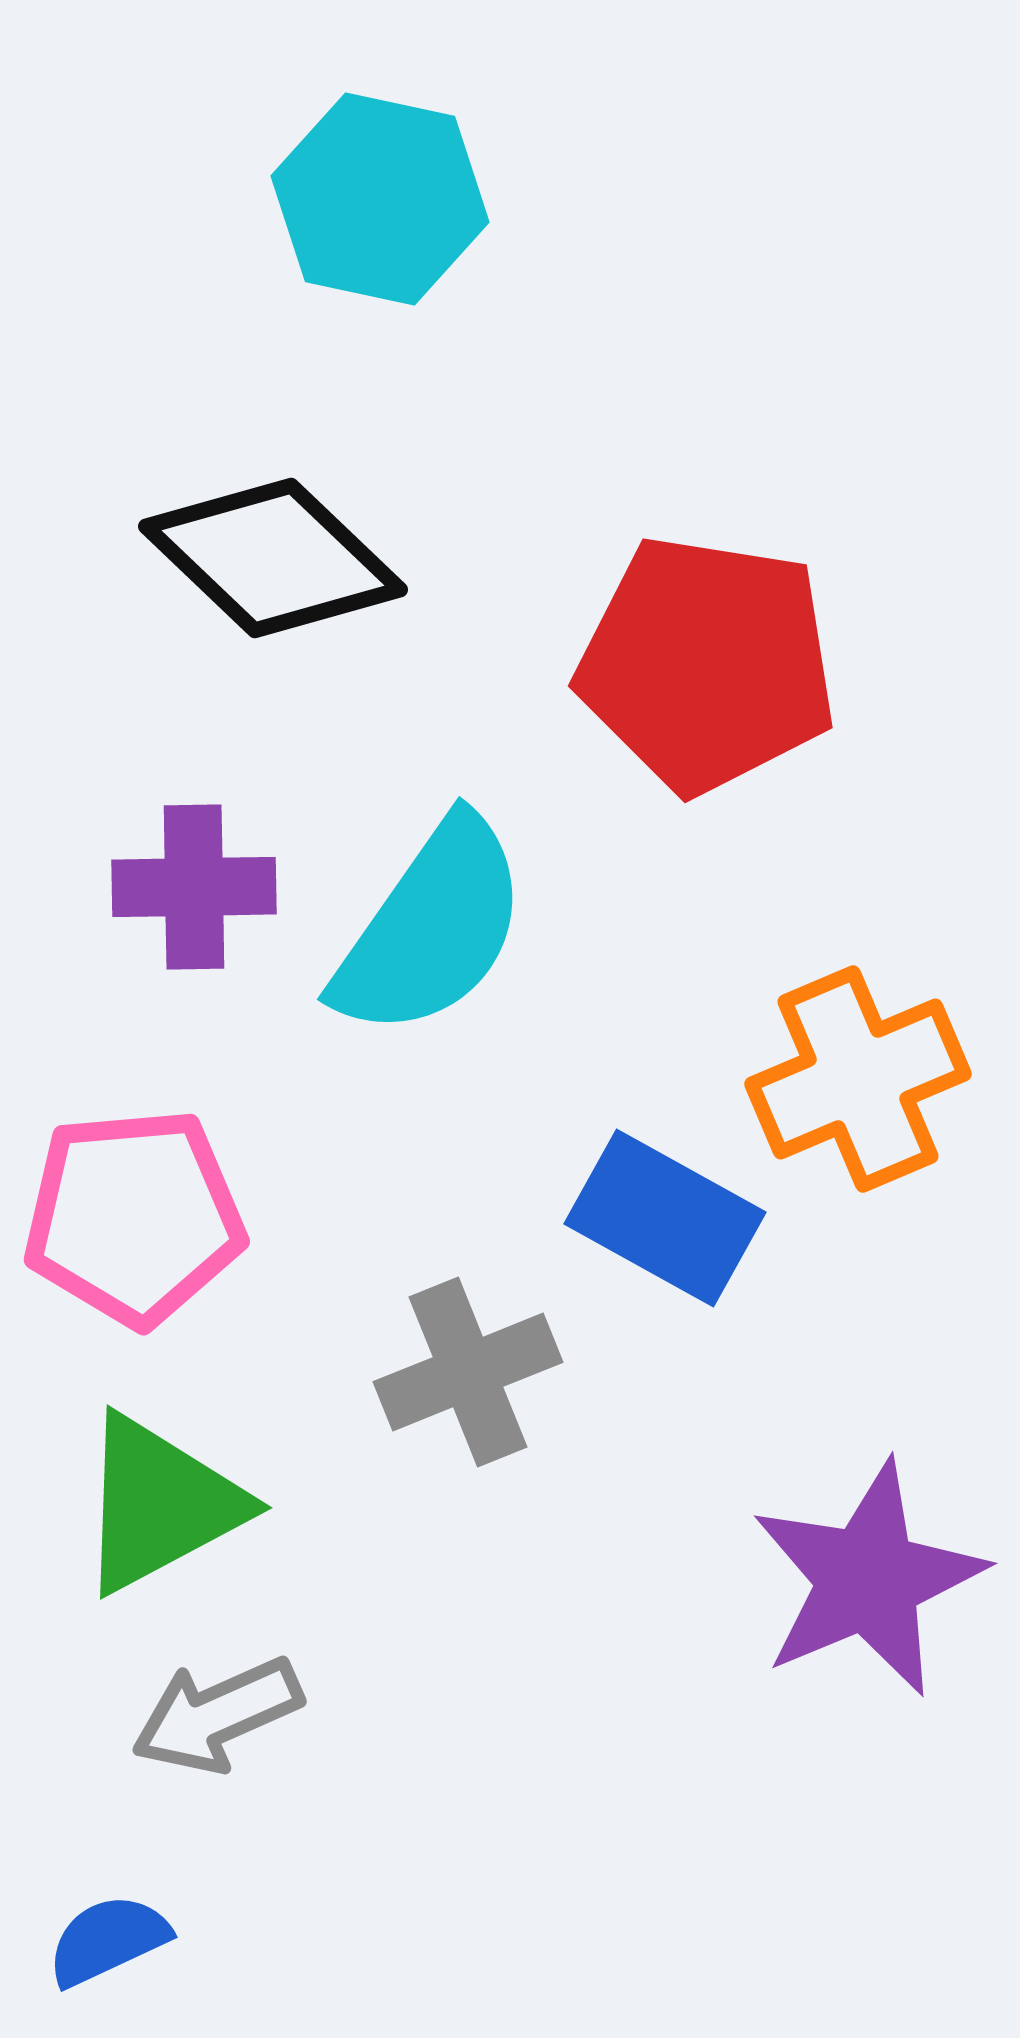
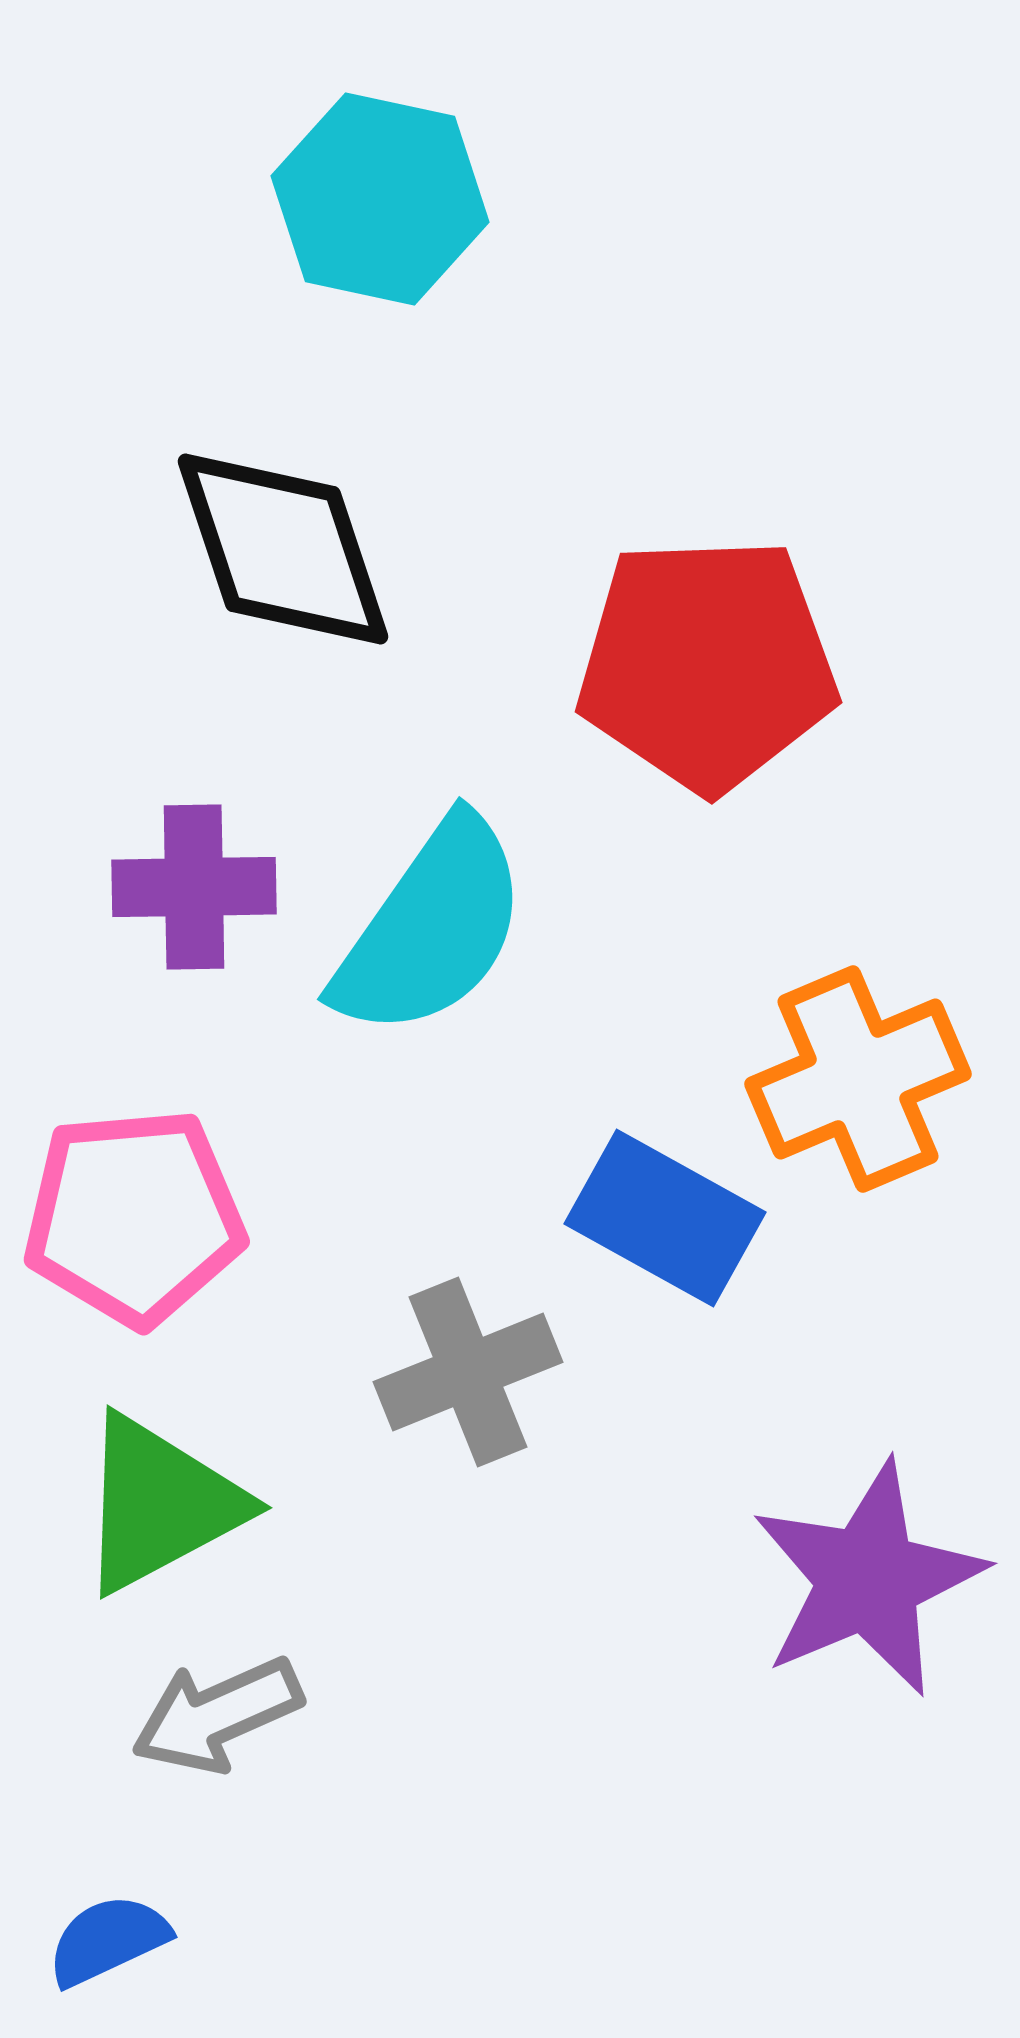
black diamond: moved 10 px right, 9 px up; rotated 28 degrees clockwise
red pentagon: rotated 11 degrees counterclockwise
